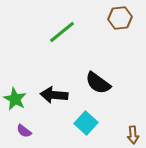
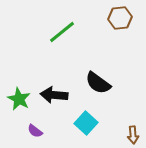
green star: moved 4 px right
purple semicircle: moved 11 px right
